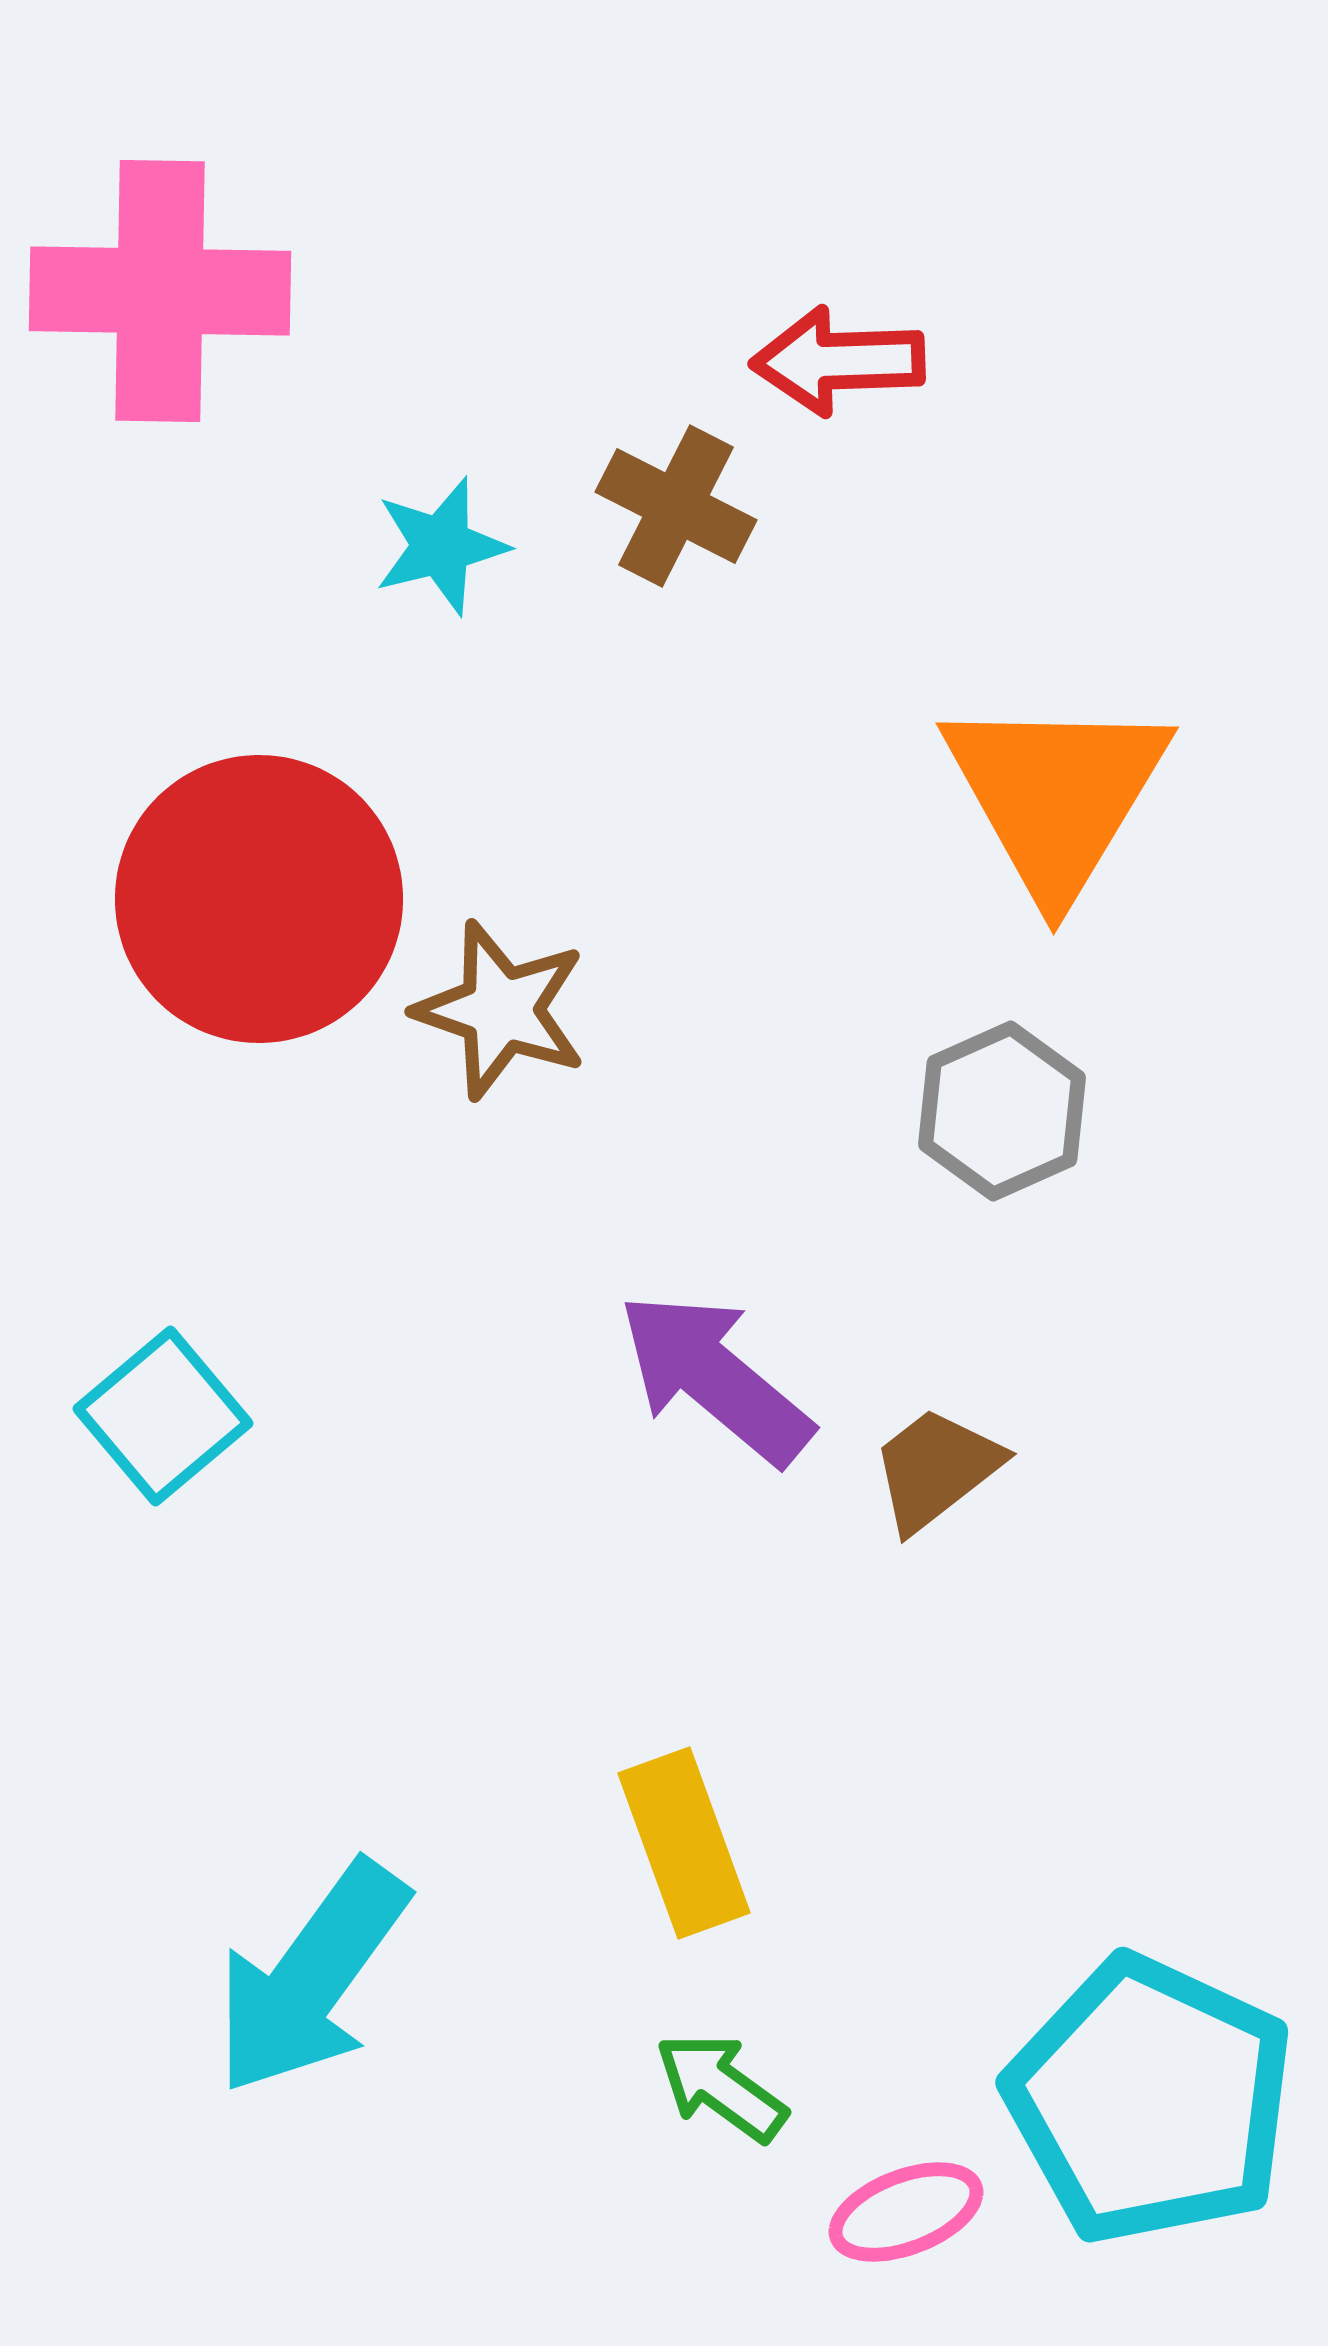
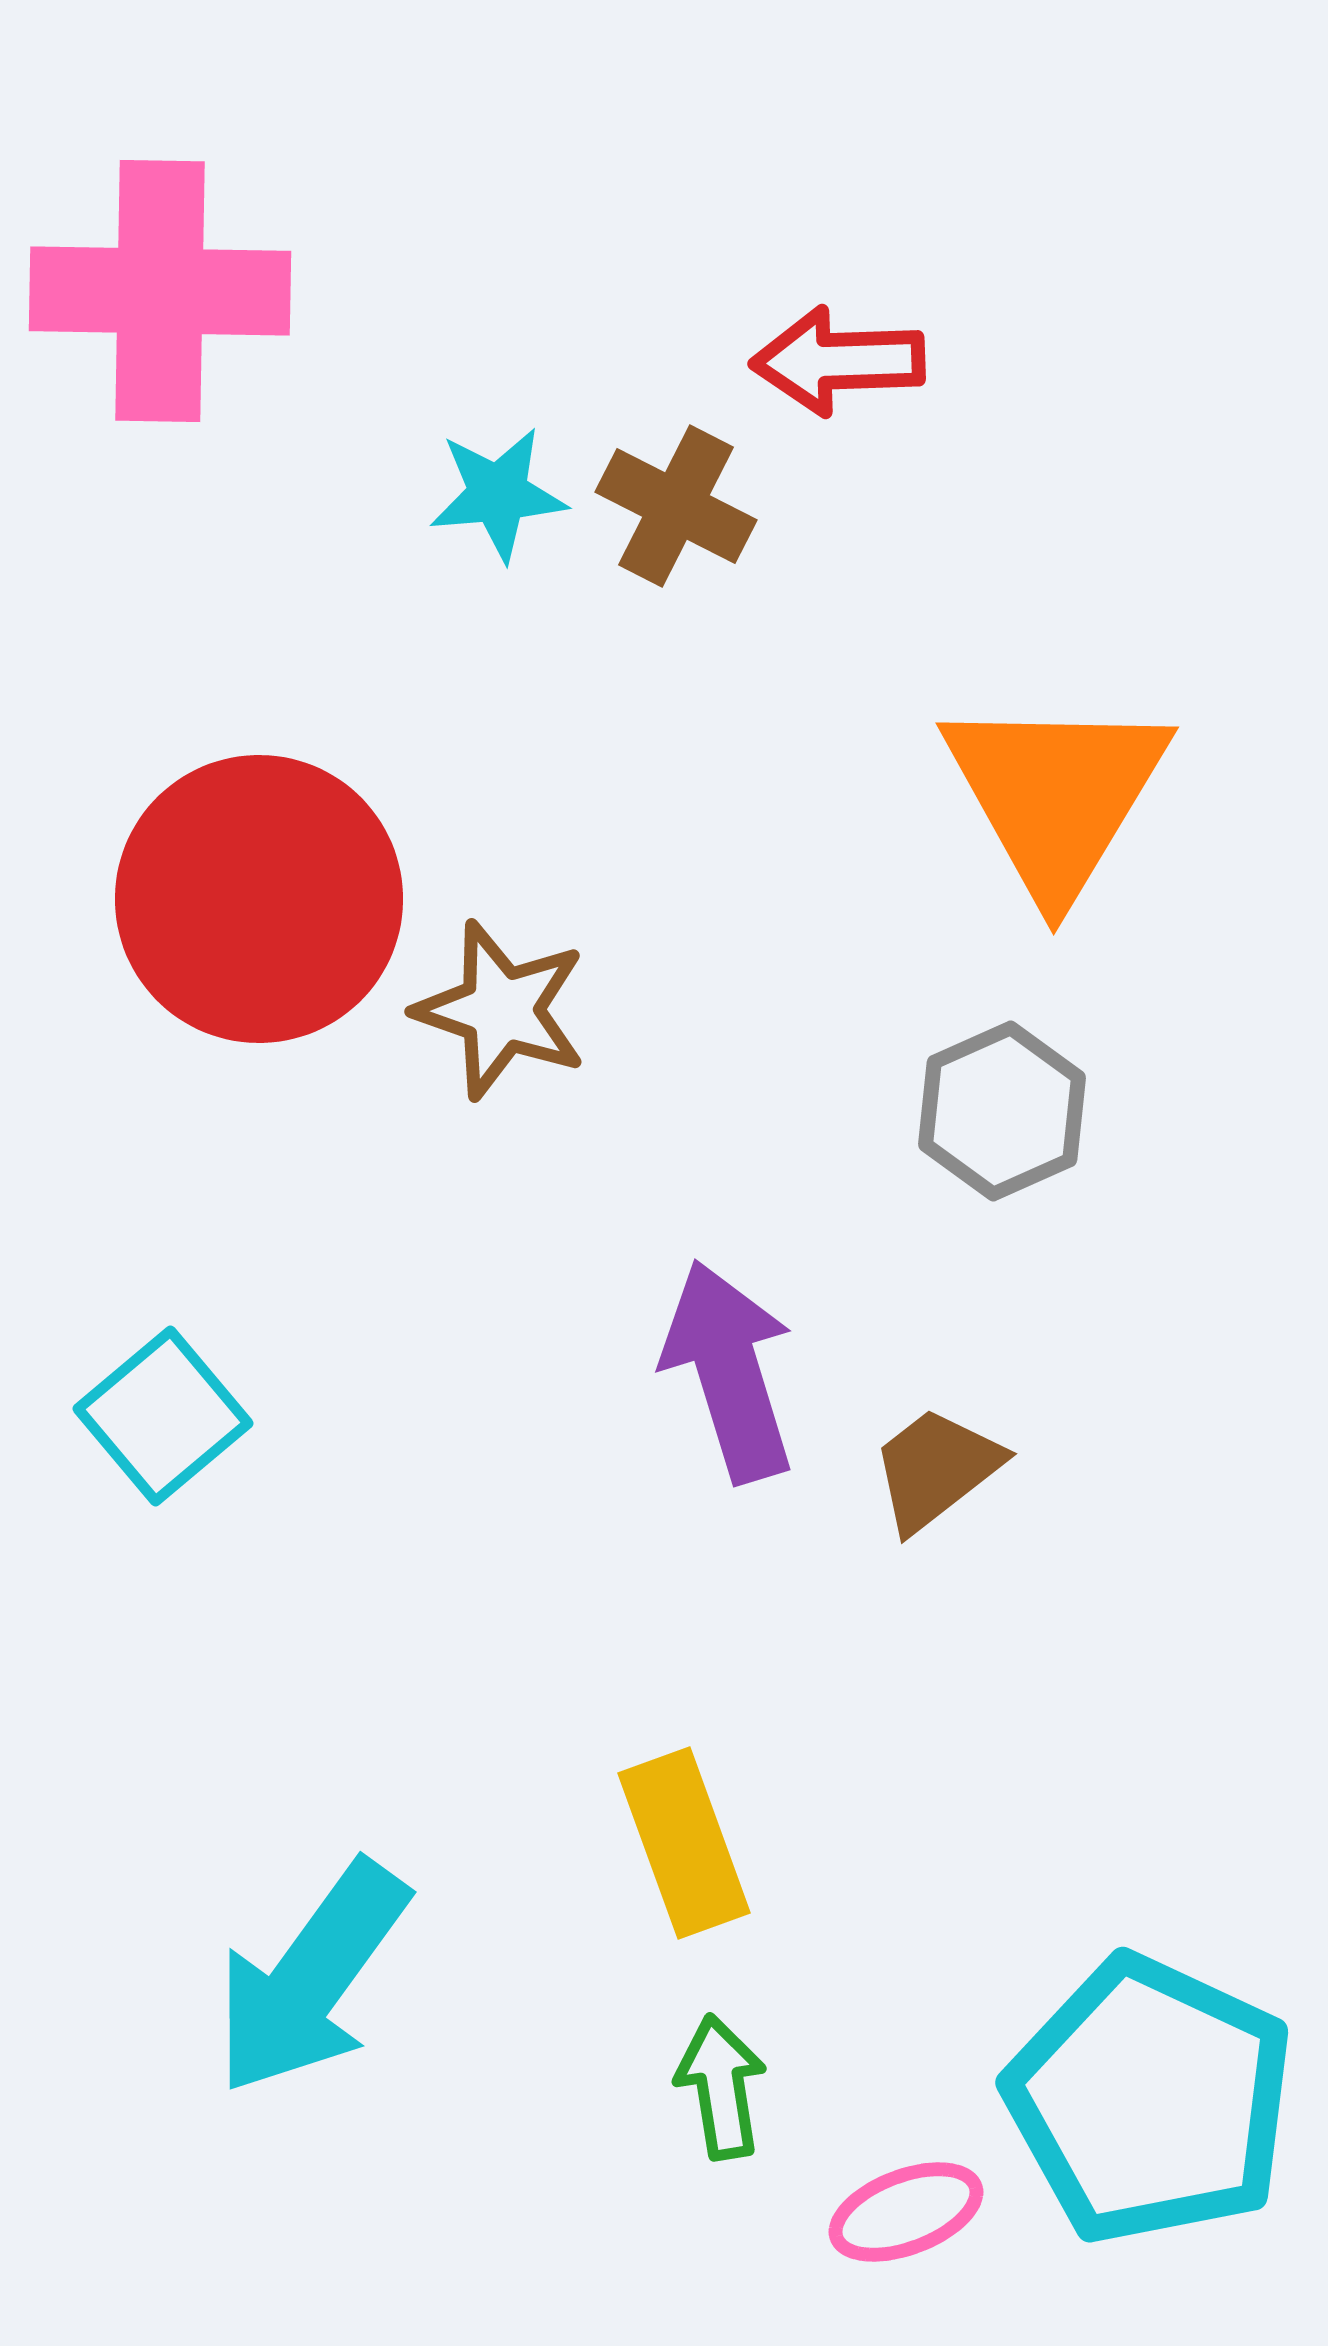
cyan star: moved 57 px right, 52 px up; rotated 9 degrees clockwise
purple arrow: moved 14 px right, 7 px up; rotated 33 degrees clockwise
green arrow: rotated 45 degrees clockwise
